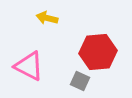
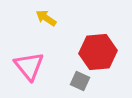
yellow arrow: moved 1 px left; rotated 20 degrees clockwise
pink triangle: rotated 24 degrees clockwise
